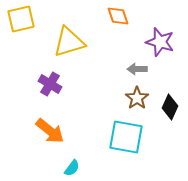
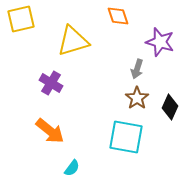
yellow triangle: moved 4 px right, 1 px up
gray arrow: rotated 72 degrees counterclockwise
purple cross: moved 1 px right, 1 px up
